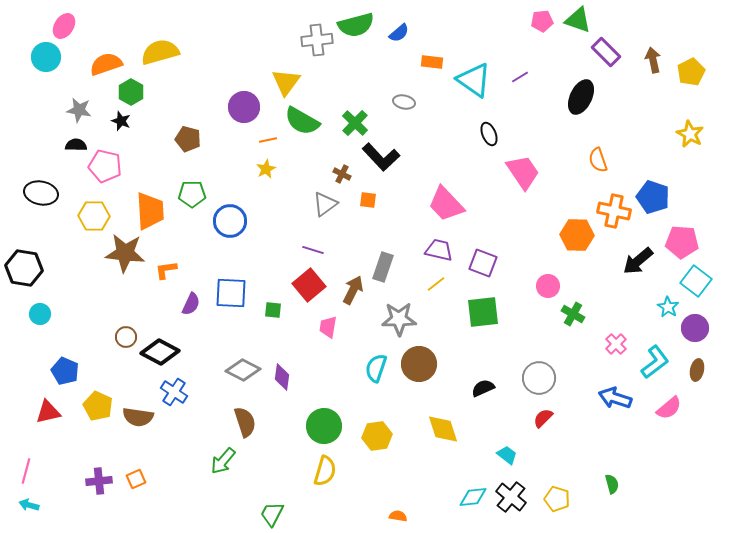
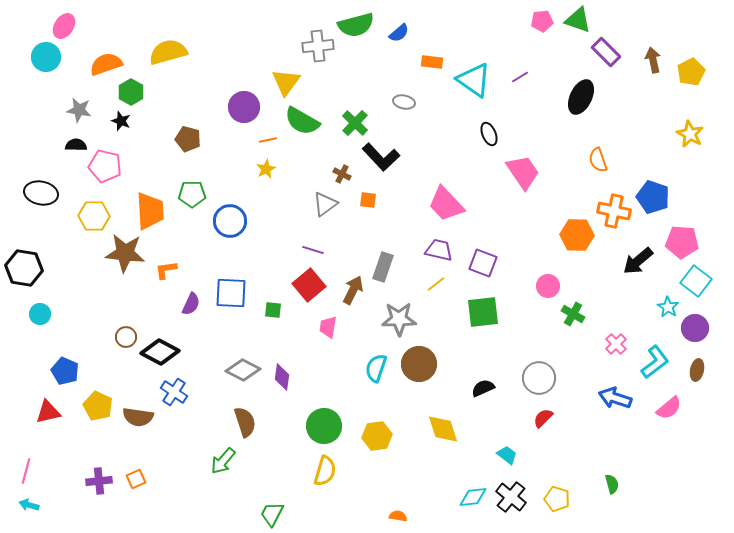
gray cross at (317, 40): moved 1 px right, 6 px down
yellow semicircle at (160, 52): moved 8 px right
